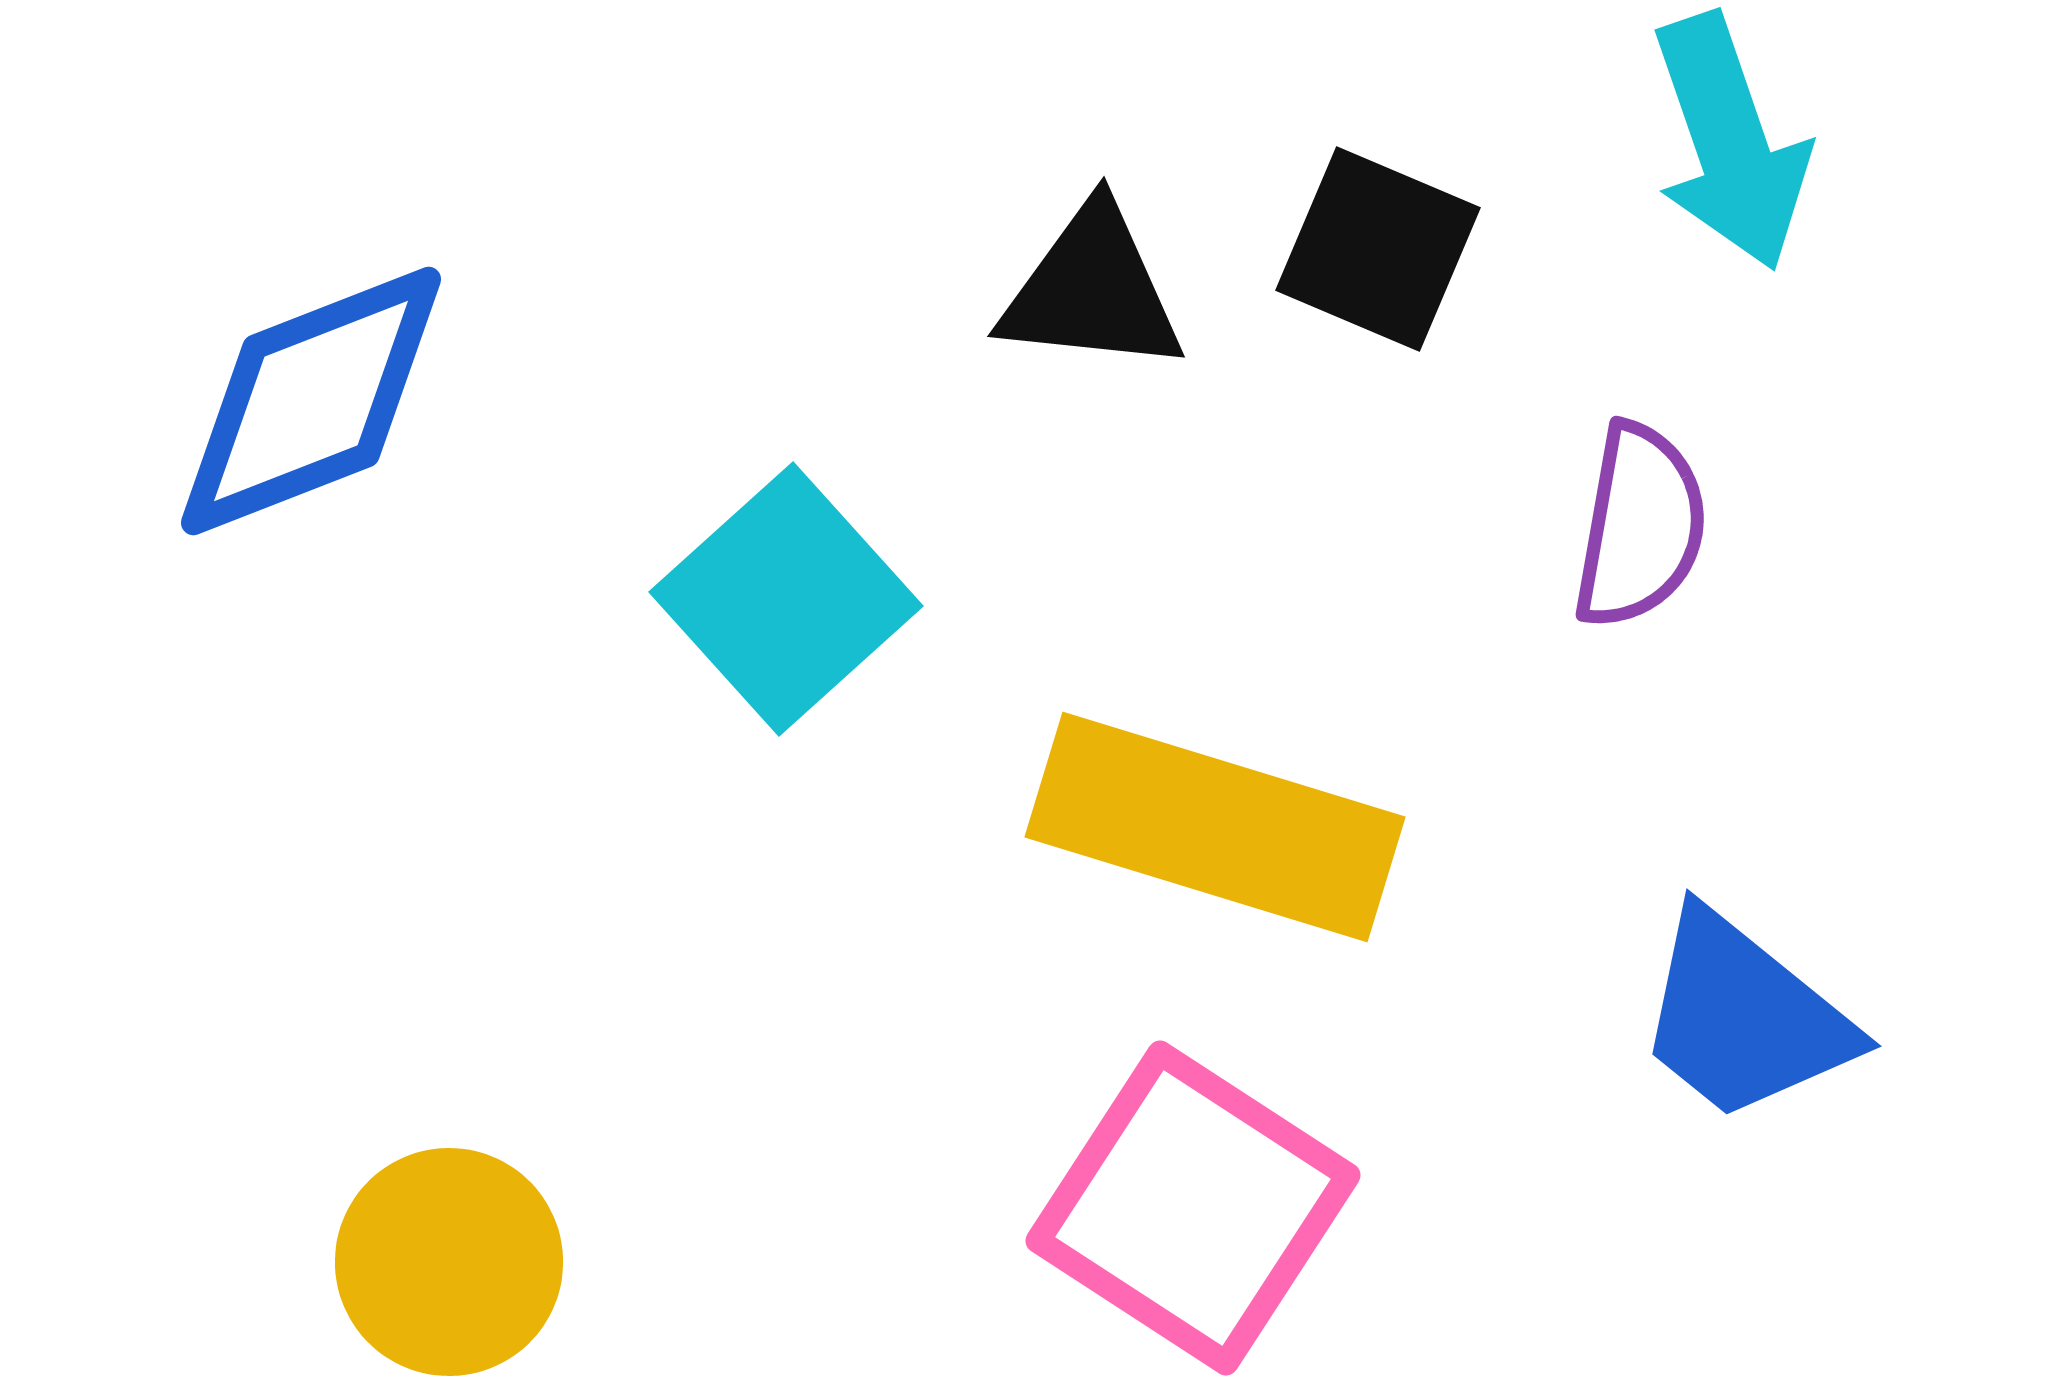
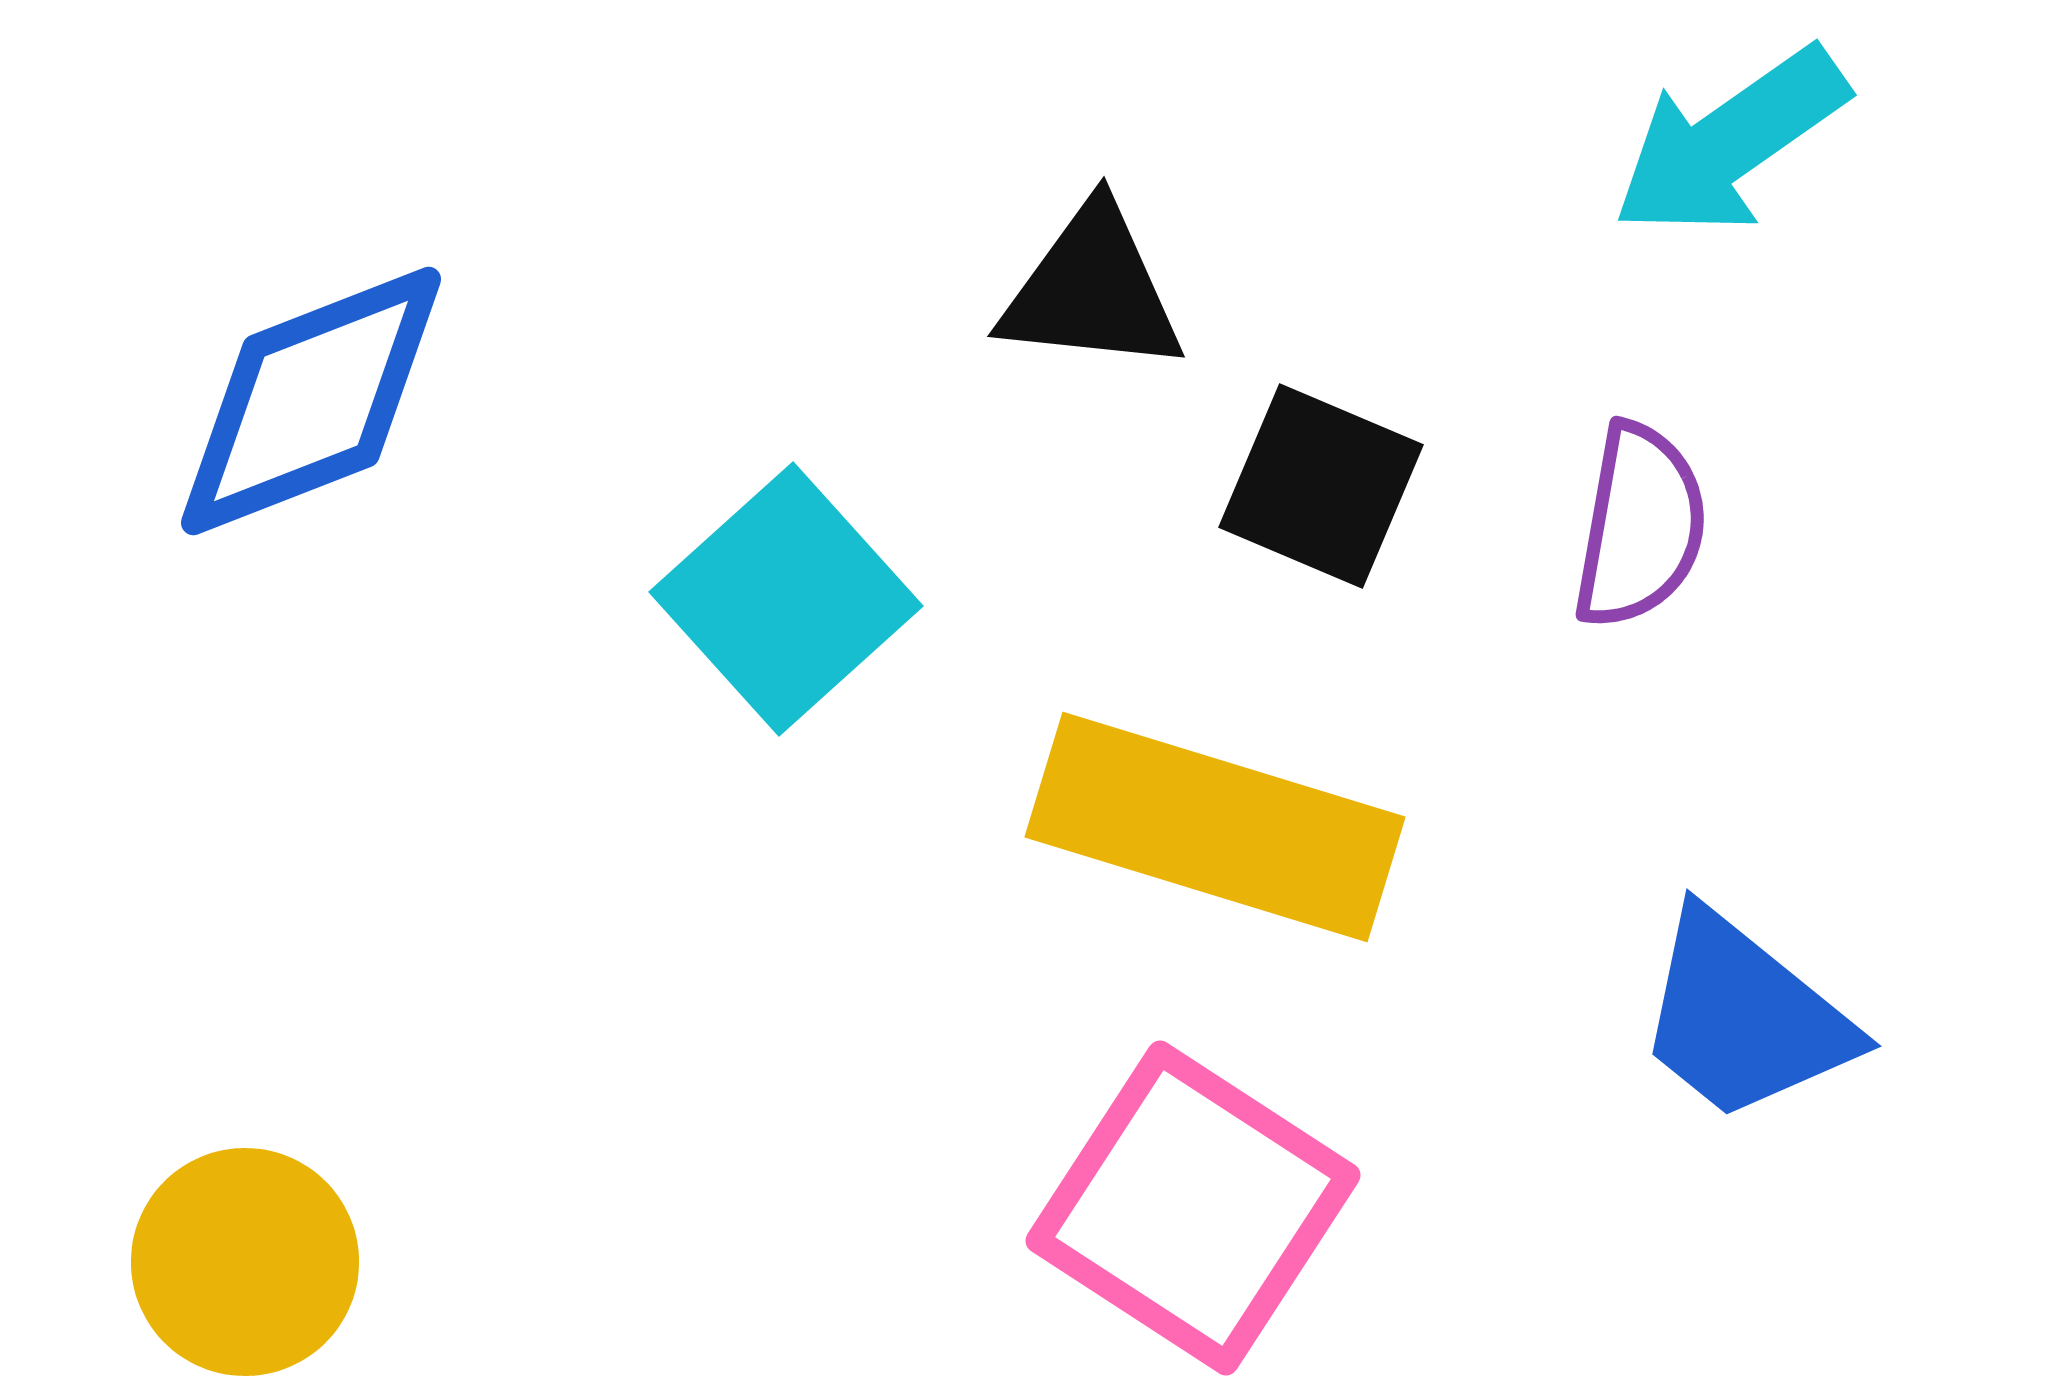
cyan arrow: rotated 74 degrees clockwise
black square: moved 57 px left, 237 px down
yellow circle: moved 204 px left
